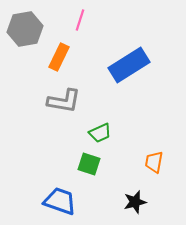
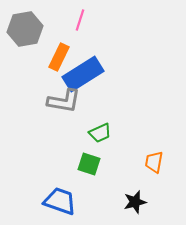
blue rectangle: moved 46 px left, 9 px down
